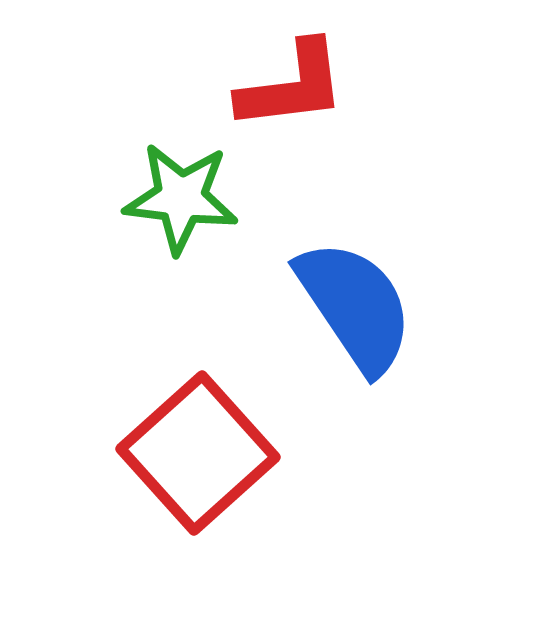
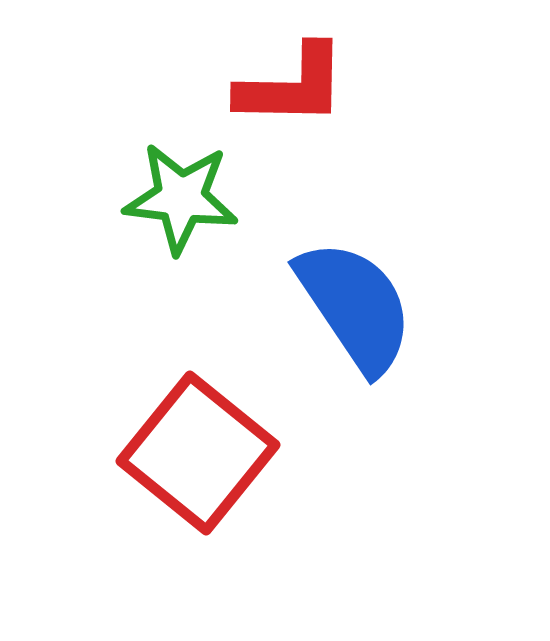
red L-shape: rotated 8 degrees clockwise
red square: rotated 9 degrees counterclockwise
